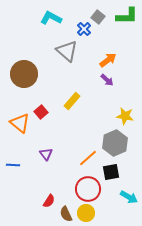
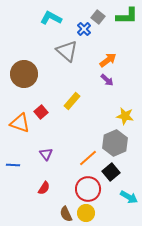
orange triangle: rotated 20 degrees counterclockwise
black square: rotated 30 degrees counterclockwise
red semicircle: moved 5 px left, 13 px up
